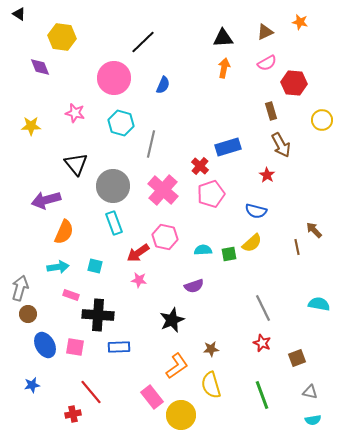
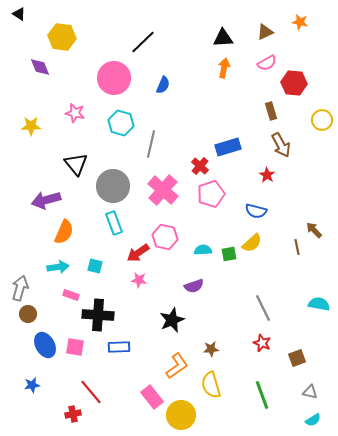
cyan semicircle at (313, 420): rotated 21 degrees counterclockwise
